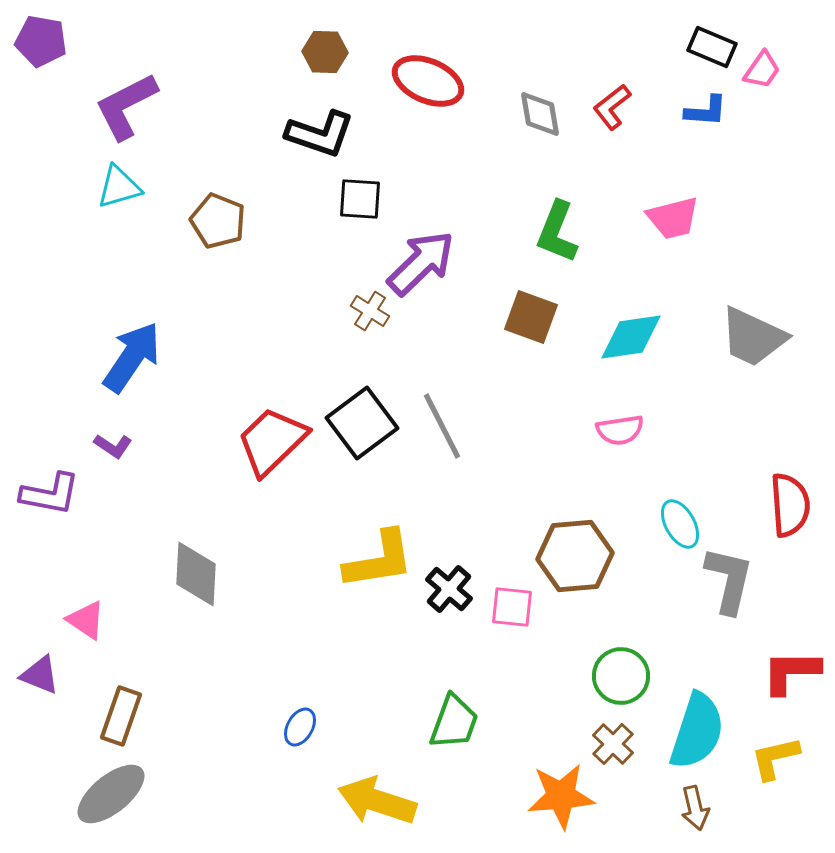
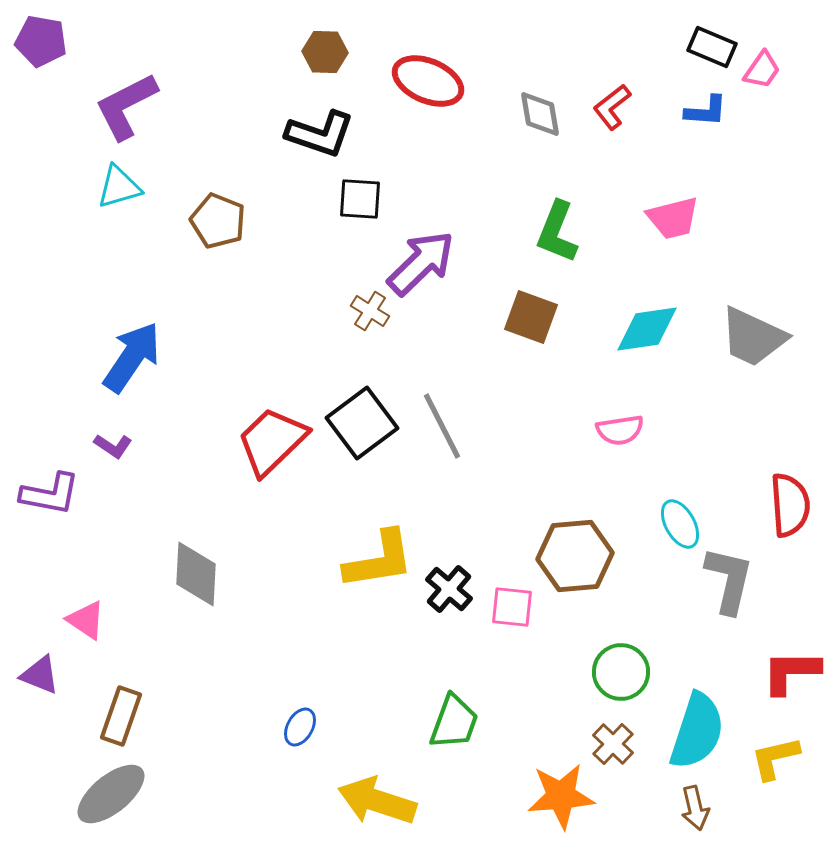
cyan diamond at (631, 337): moved 16 px right, 8 px up
green circle at (621, 676): moved 4 px up
